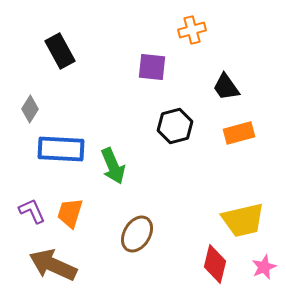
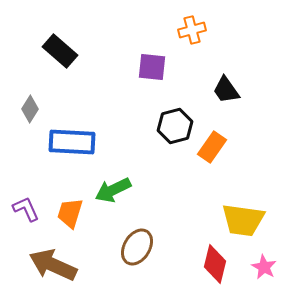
black rectangle: rotated 20 degrees counterclockwise
black trapezoid: moved 3 px down
orange rectangle: moved 27 px left, 14 px down; rotated 40 degrees counterclockwise
blue rectangle: moved 11 px right, 7 px up
green arrow: moved 24 px down; rotated 87 degrees clockwise
purple L-shape: moved 6 px left, 2 px up
yellow trapezoid: rotated 21 degrees clockwise
brown ellipse: moved 13 px down
pink star: rotated 20 degrees counterclockwise
